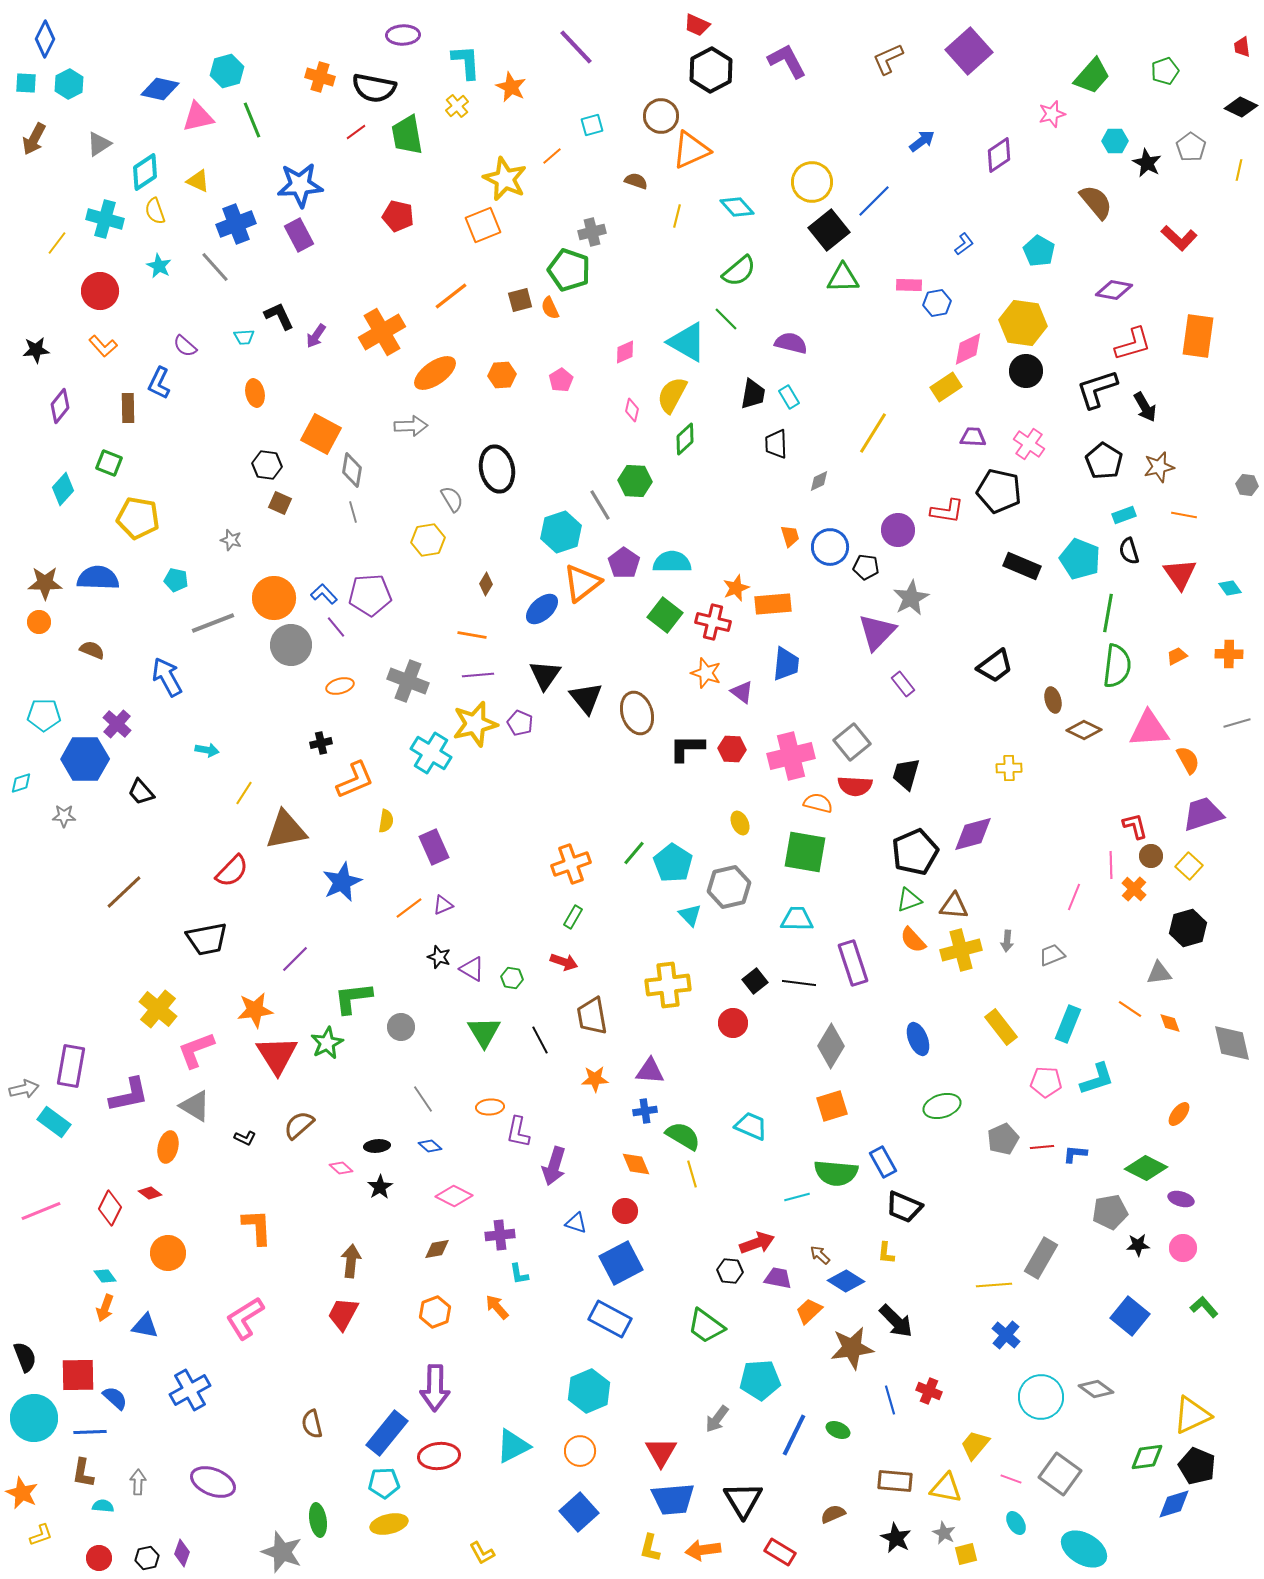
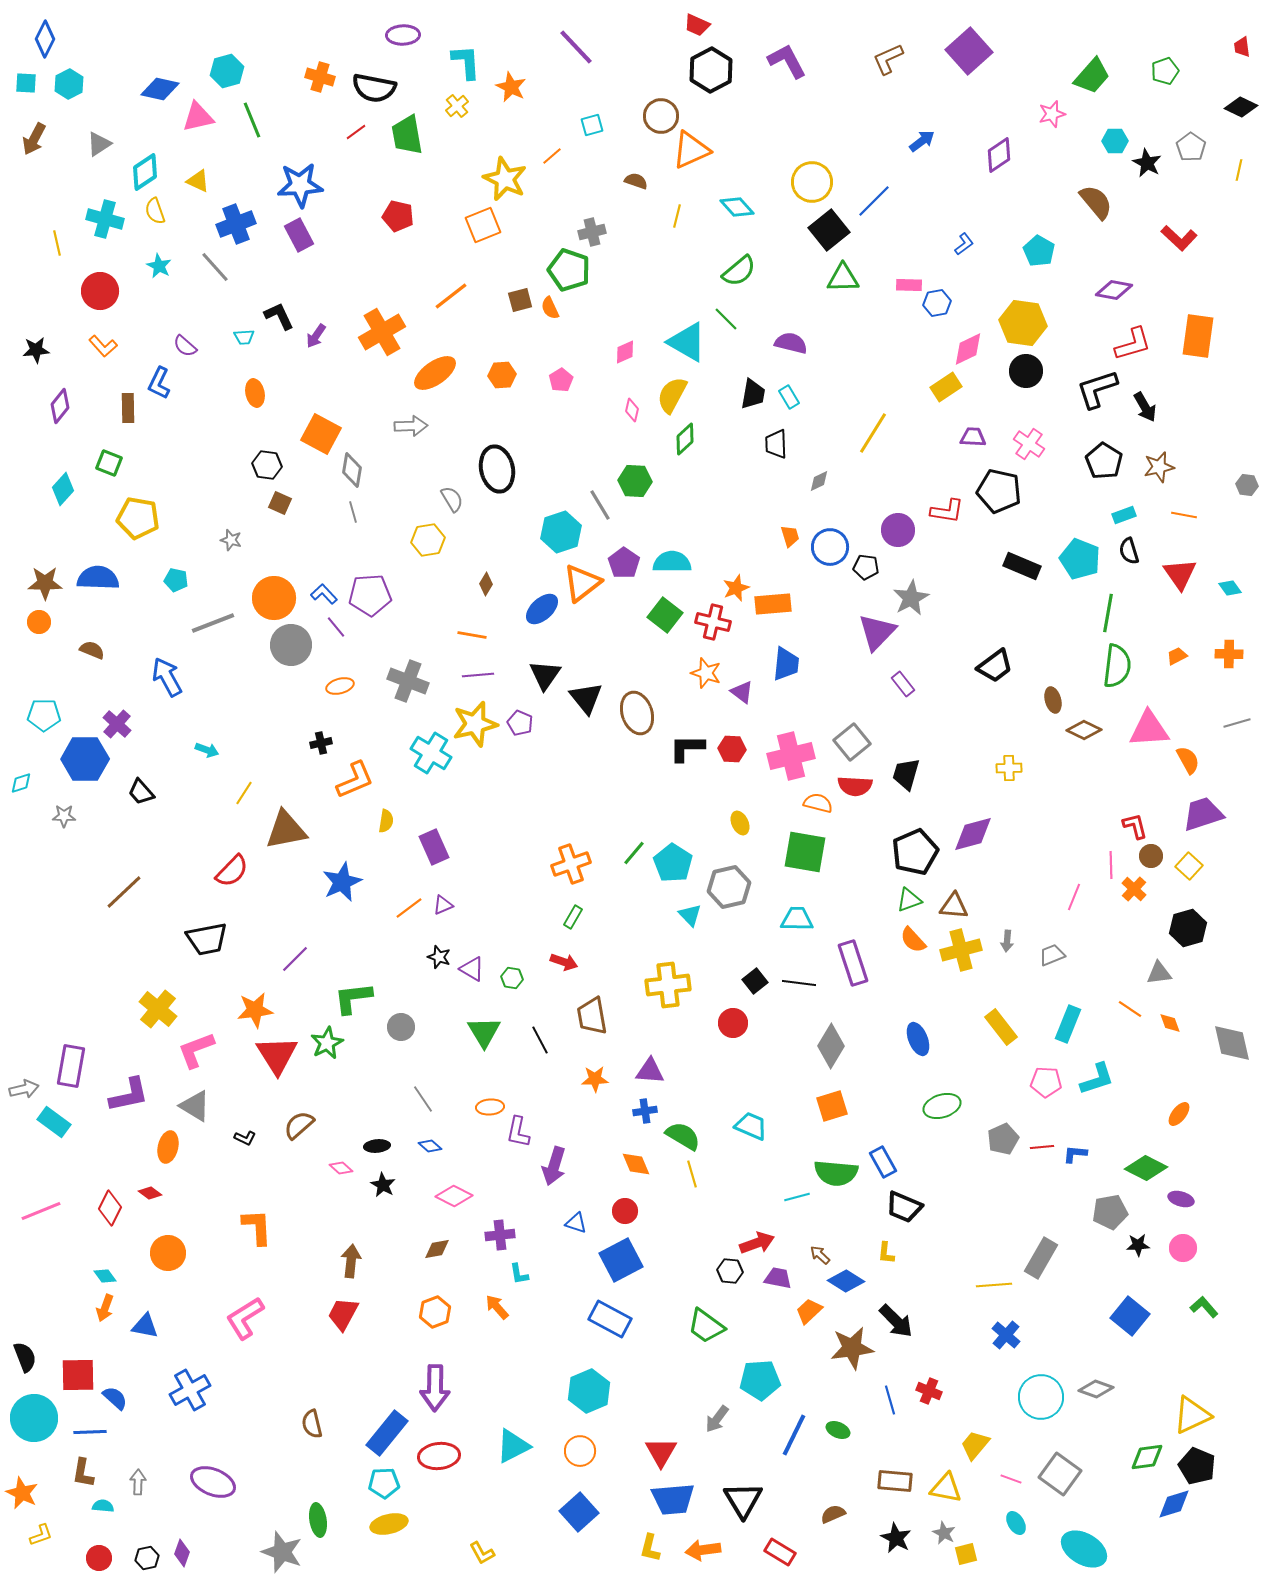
yellow line at (57, 243): rotated 50 degrees counterclockwise
cyan arrow at (207, 750): rotated 10 degrees clockwise
black star at (380, 1187): moved 3 px right, 2 px up; rotated 10 degrees counterclockwise
blue square at (621, 1263): moved 3 px up
gray diamond at (1096, 1389): rotated 16 degrees counterclockwise
